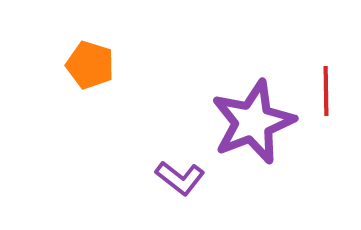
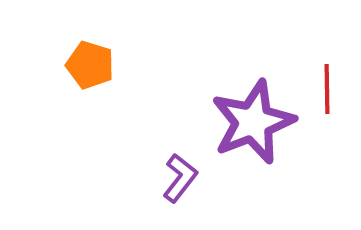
red line: moved 1 px right, 2 px up
purple L-shape: rotated 90 degrees counterclockwise
